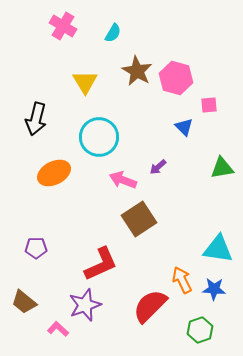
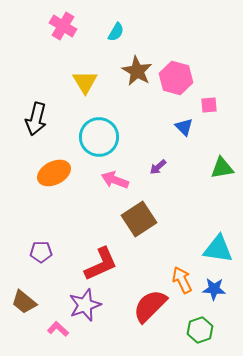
cyan semicircle: moved 3 px right, 1 px up
pink arrow: moved 8 px left
purple pentagon: moved 5 px right, 4 px down
